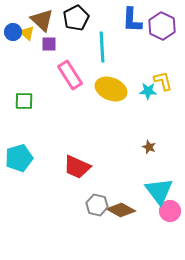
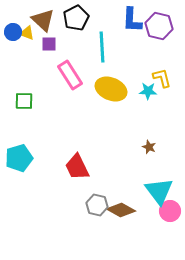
brown triangle: moved 1 px right
purple hexagon: moved 3 px left; rotated 12 degrees counterclockwise
yellow triangle: rotated 21 degrees counterclockwise
yellow L-shape: moved 1 px left, 3 px up
red trapezoid: rotated 40 degrees clockwise
